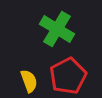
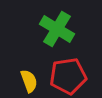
red pentagon: rotated 18 degrees clockwise
